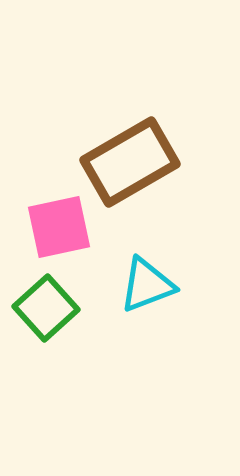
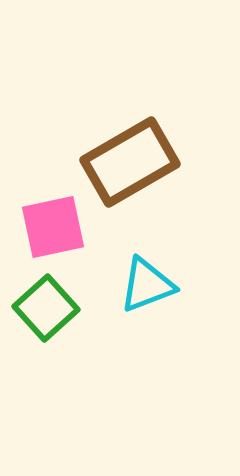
pink square: moved 6 px left
